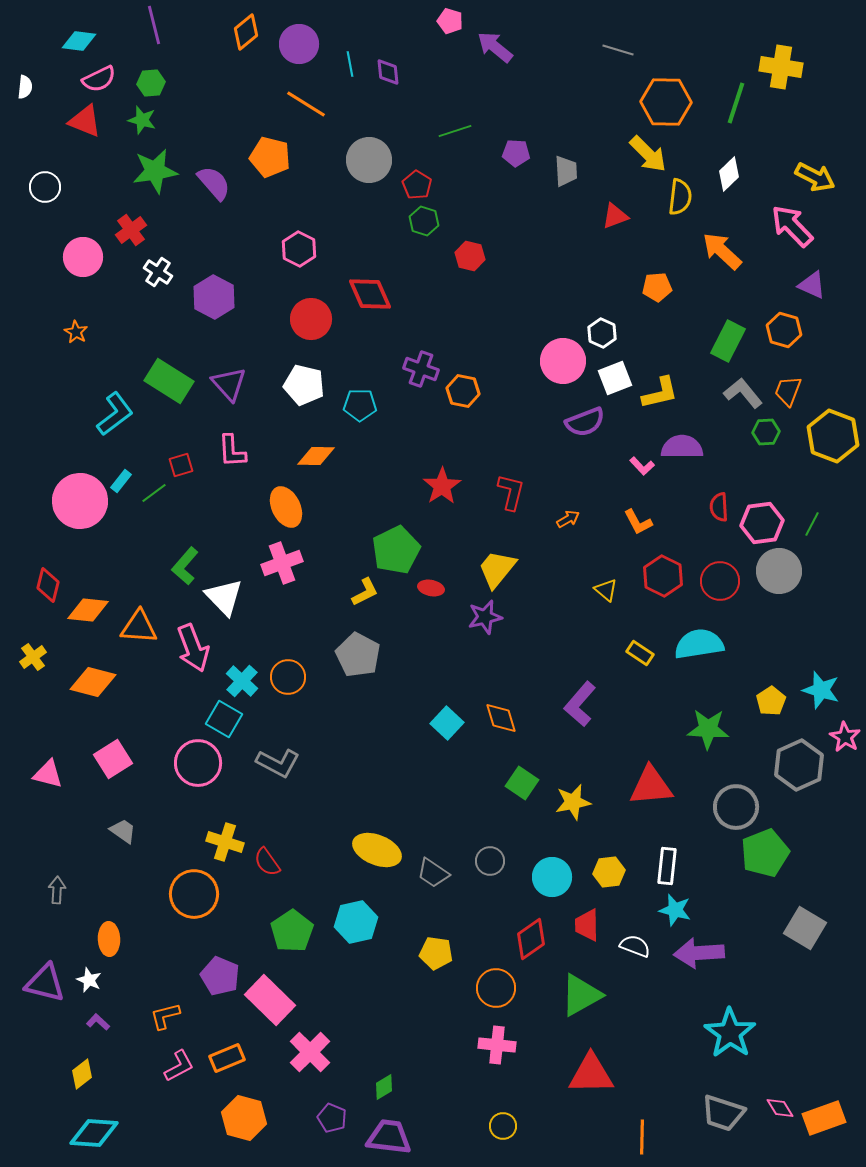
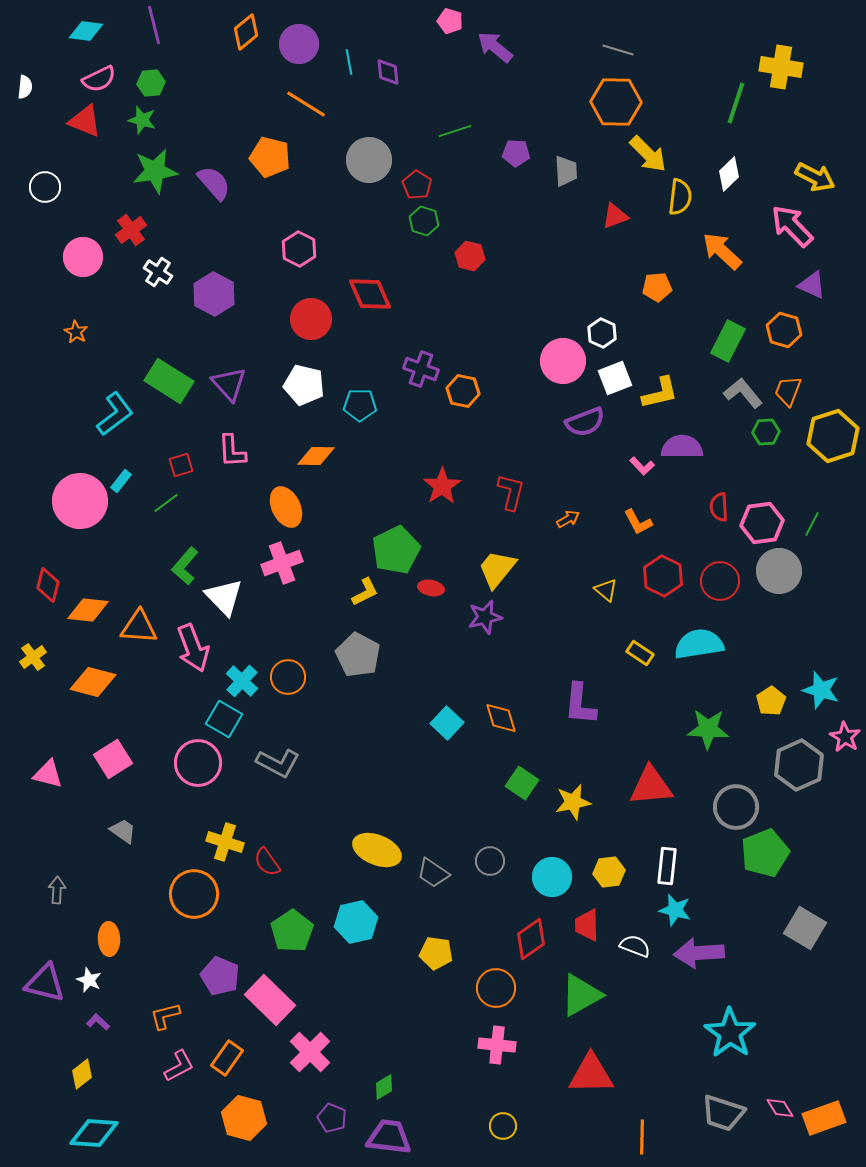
cyan diamond at (79, 41): moved 7 px right, 10 px up
cyan line at (350, 64): moved 1 px left, 2 px up
orange hexagon at (666, 102): moved 50 px left
purple hexagon at (214, 297): moved 3 px up
yellow hexagon at (833, 436): rotated 21 degrees clockwise
green line at (154, 493): moved 12 px right, 10 px down
purple L-shape at (580, 704): rotated 36 degrees counterclockwise
orange rectangle at (227, 1058): rotated 32 degrees counterclockwise
